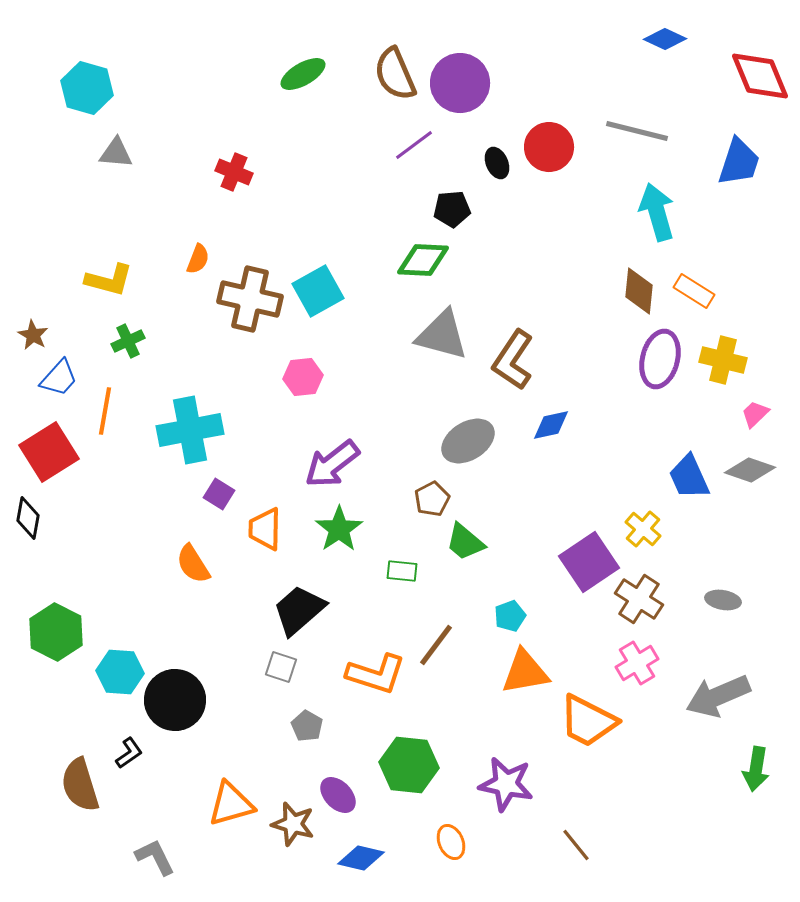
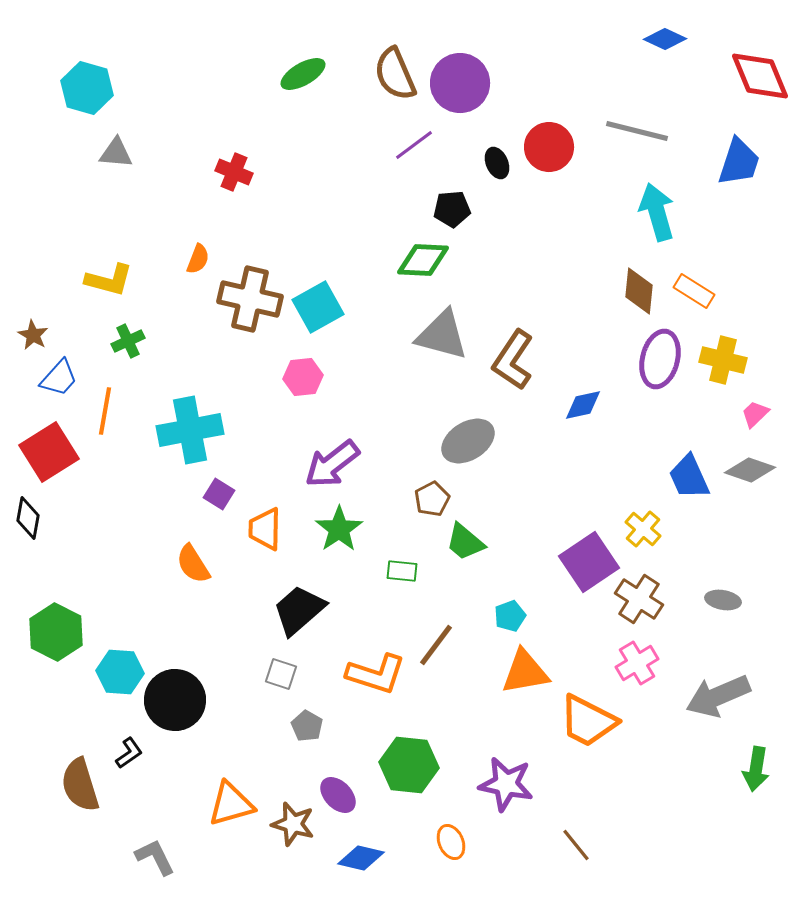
cyan square at (318, 291): moved 16 px down
blue diamond at (551, 425): moved 32 px right, 20 px up
gray square at (281, 667): moved 7 px down
